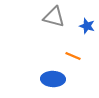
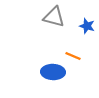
blue ellipse: moved 7 px up
